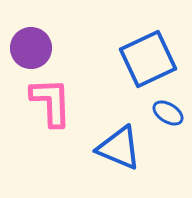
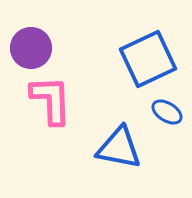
pink L-shape: moved 2 px up
blue ellipse: moved 1 px left, 1 px up
blue triangle: rotated 12 degrees counterclockwise
